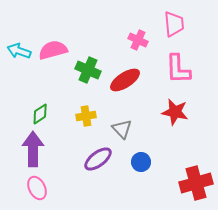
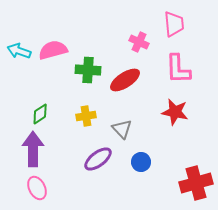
pink cross: moved 1 px right, 2 px down
green cross: rotated 20 degrees counterclockwise
